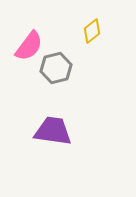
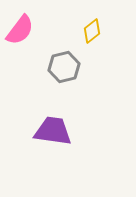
pink semicircle: moved 9 px left, 16 px up
gray hexagon: moved 8 px right, 1 px up
